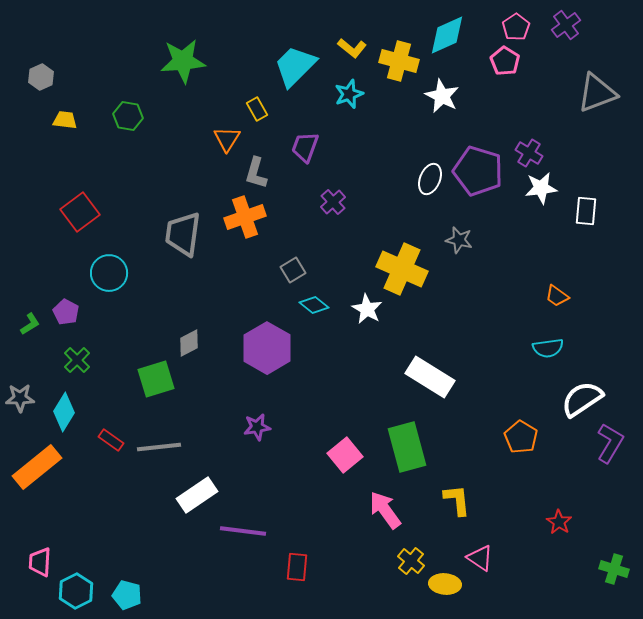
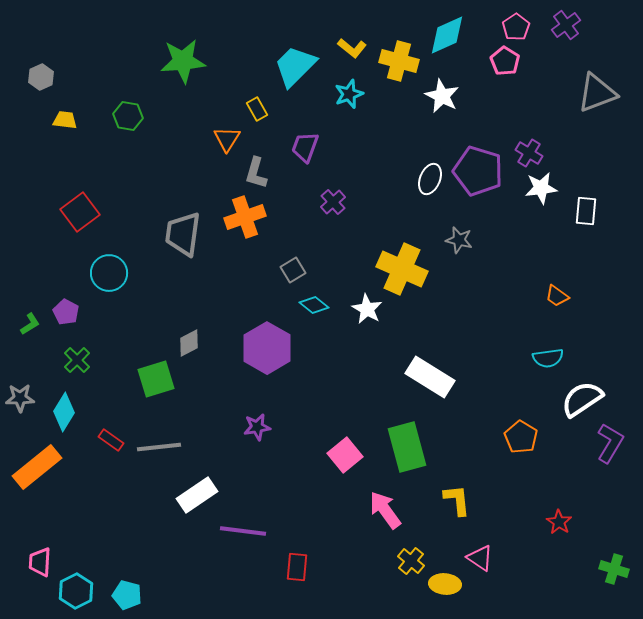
cyan semicircle at (548, 348): moved 10 px down
